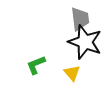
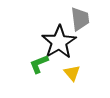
black star: moved 26 px left; rotated 20 degrees clockwise
green L-shape: moved 3 px right, 1 px up
